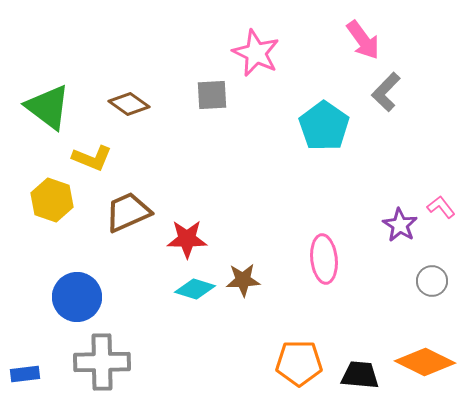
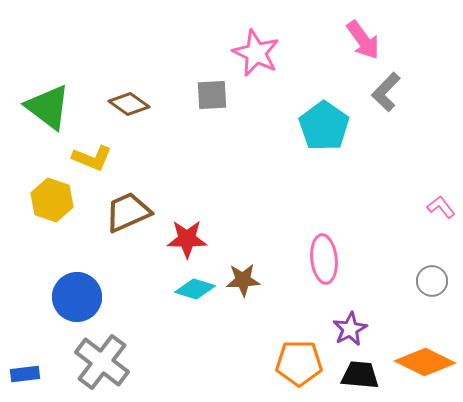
purple star: moved 50 px left, 104 px down; rotated 12 degrees clockwise
gray cross: rotated 38 degrees clockwise
